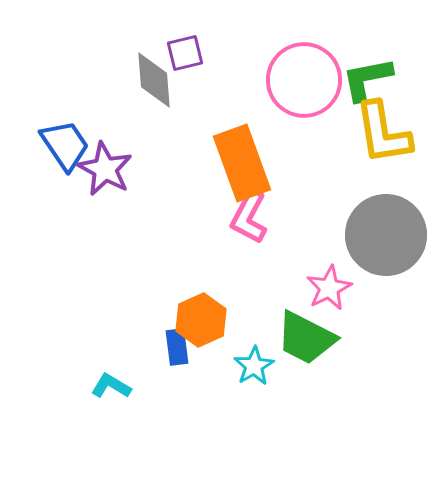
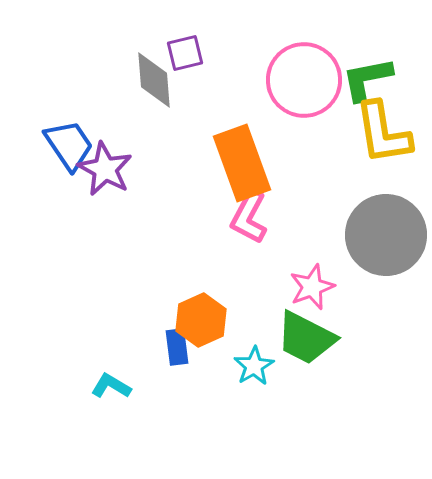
blue trapezoid: moved 4 px right
pink star: moved 17 px left, 1 px up; rotated 6 degrees clockwise
